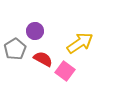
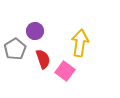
yellow arrow: rotated 48 degrees counterclockwise
red semicircle: rotated 42 degrees clockwise
